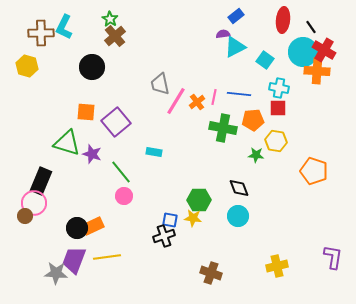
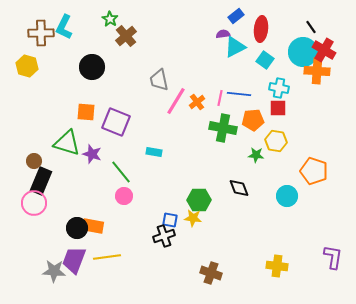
red ellipse at (283, 20): moved 22 px left, 9 px down
brown cross at (115, 36): moved 11 px right
gray trapezoid at (160, 84): moved 1 px left, 4 px up
pink line at (214, 97): moved 6 px right, 1 px down
purple square at (116, 122): rotated 28 degrees counterclockwise
brown circle at (25, 216): moved 9 px right, 55 px up
cyan circle at (238, 216): moved 49 px right, 20 px up
orange rectangle at (93, 226): rotated 35 degrees clockwise
yellow cross at (277, 266): rotated 20 degrees clockwise
gray star at (56, 273): moved 2 px left, 2 px up
